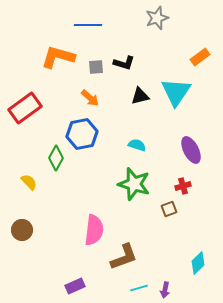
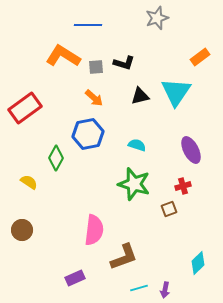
orange L-shape: moved 5 px right, 1 px up; rotated 16 degrees clockwise
orange arrow: moved 4 px right
blue hexagon: moved 6 px right
yellow semicircle: rotated 12 degrees counterclockwise
purple rectangle: moved 8 px up
